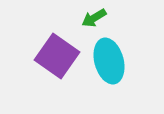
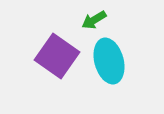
green arrow: moved 2 px down
